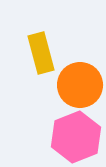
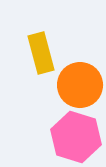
pink hexagon: rotated 21 degrees counterclockwise
